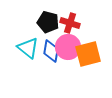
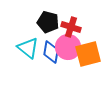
red cross: moved 1 px right, 4 px down
blue diamond: moved 1 px down
